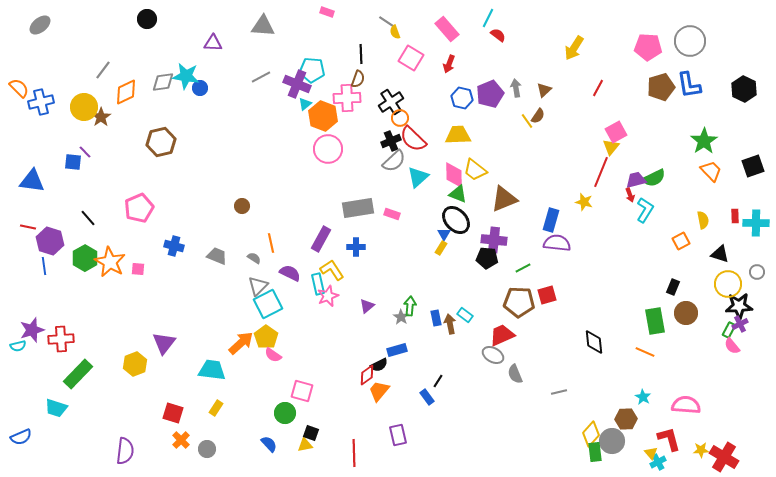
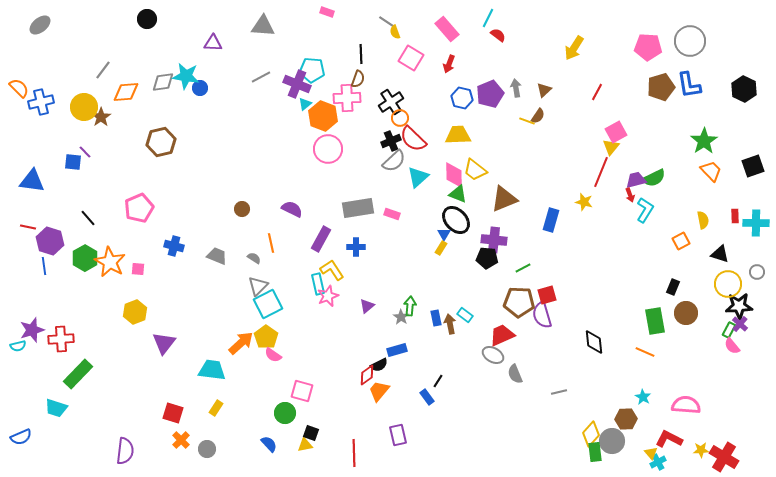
red line at (598, 88): moved 1 px left, 4 px down
orange diamond at (126, 92): rotated 20 degrees clockwise
yellow line at (527, 121): rotated 35 degrees counterclockwise
brown circle at (242, 206): moved 3 px down
purple semicircle at (557, 243): moved 15 px left, 72 px down; rotated 112 degrees counterclockwise
purple semicircle at (290, 273): moved 2 px right, 64 px up
purple cross at (740, 324): rotated 21 degrees counterclockwise
yellow hexagon at (135, 364): moved 52 px up
red L-shape at (669, 439): rotated 48 degrees counterclockwise
